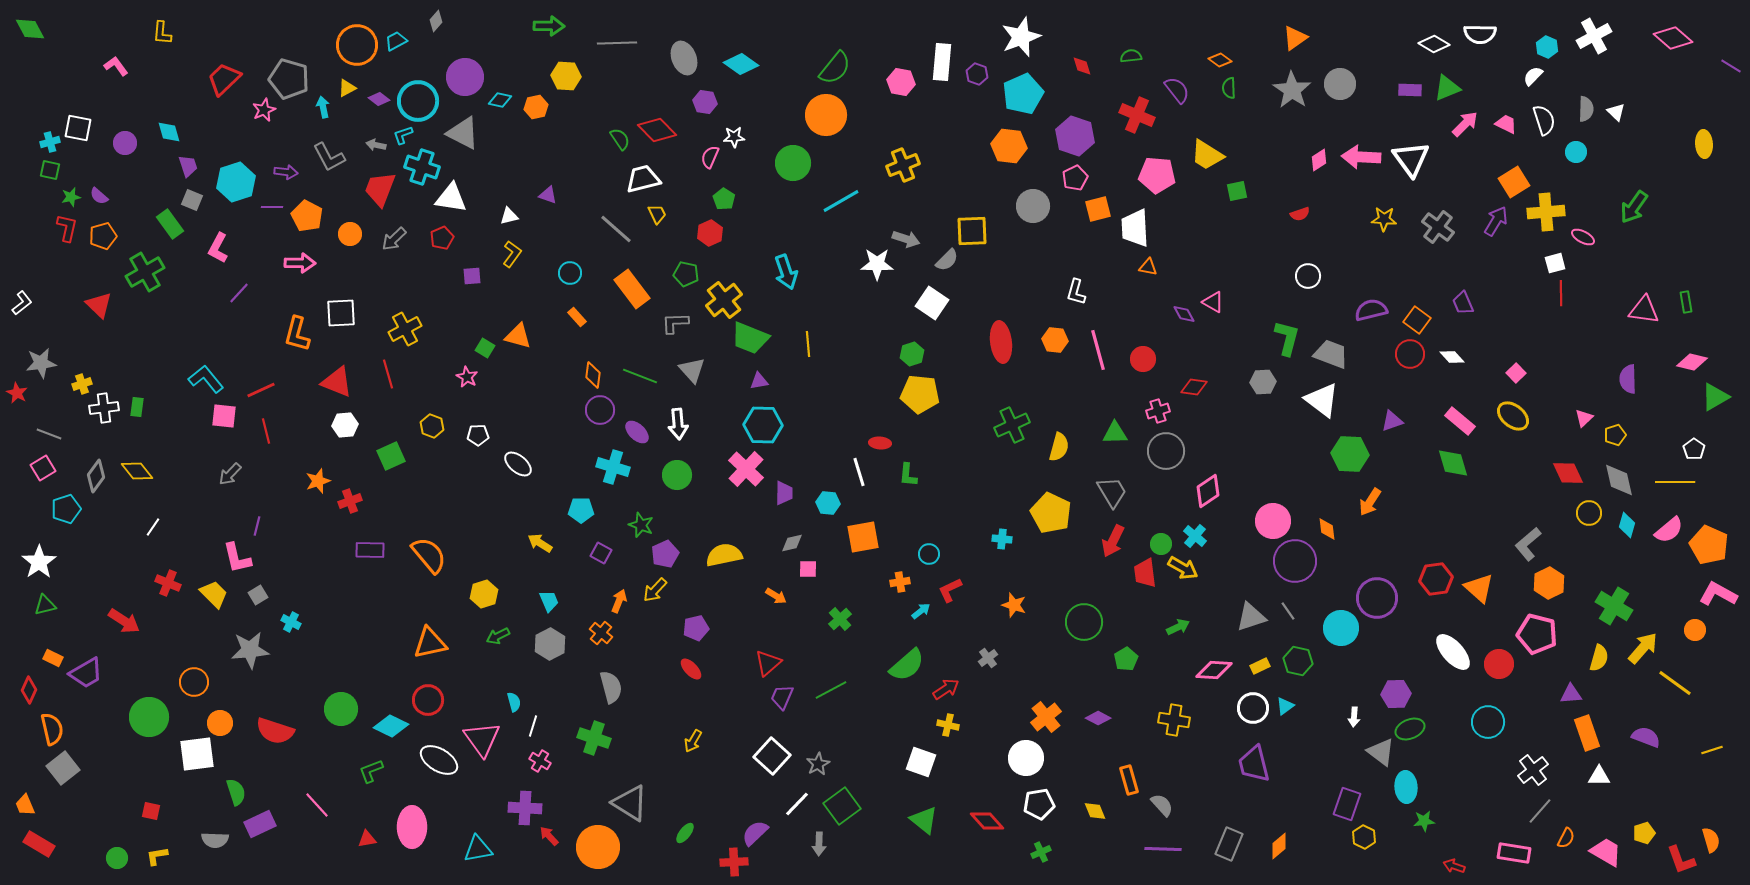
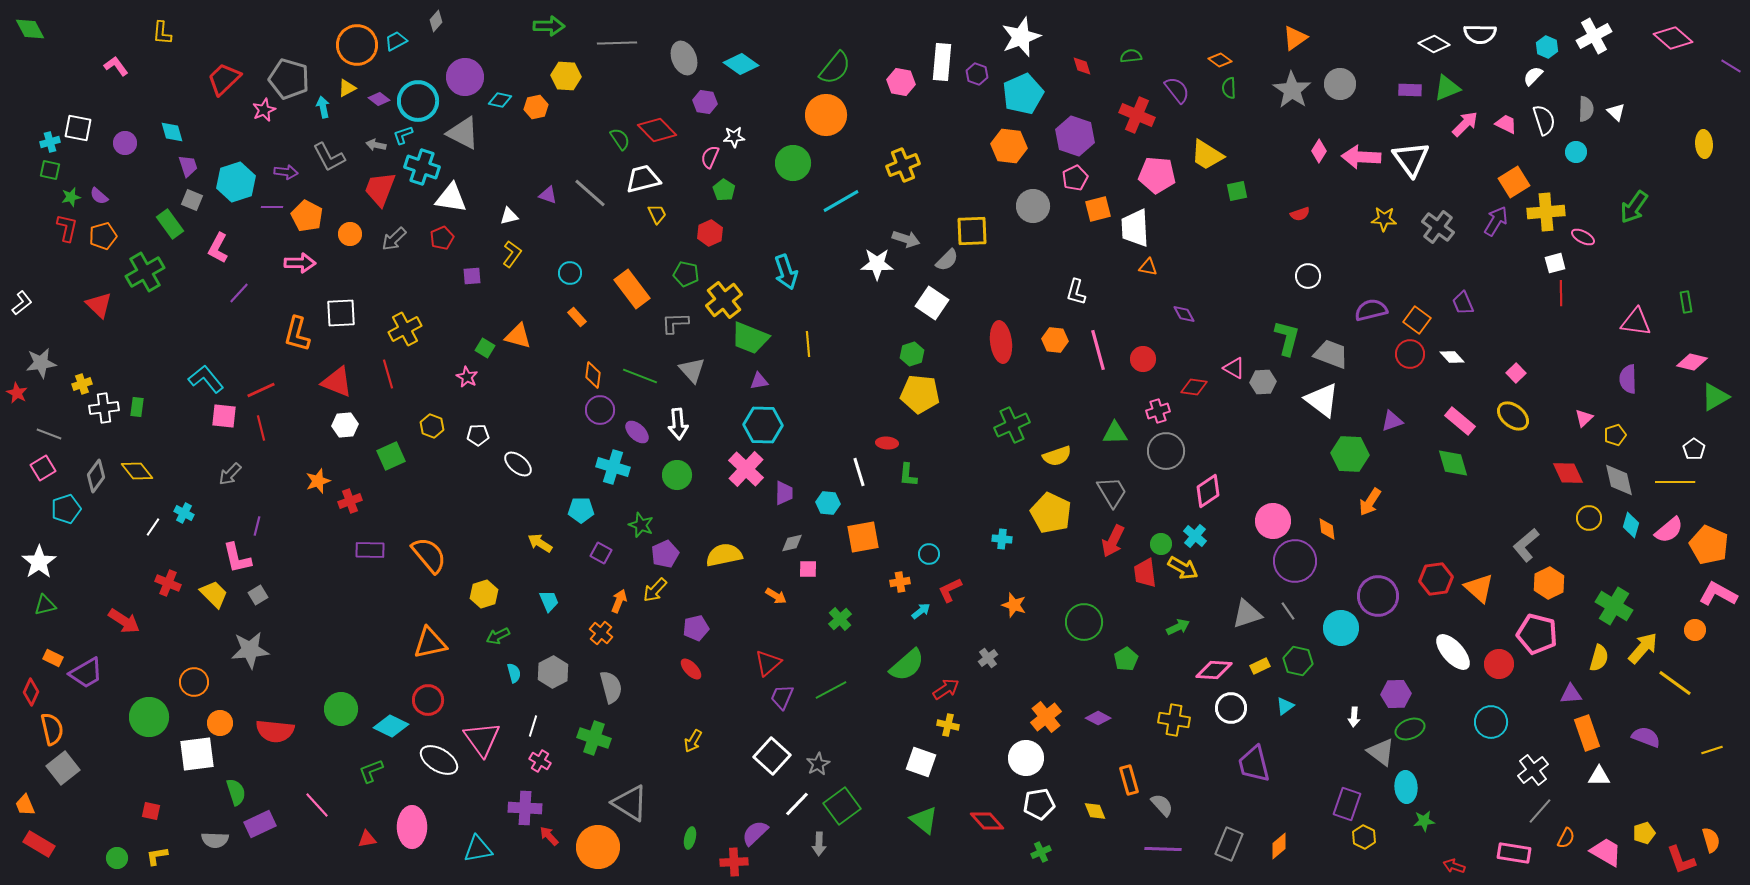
cyan diamond at (169, 132): moved 3 px right
pink diamond at (1319, 160): moved 9 px up; rotated 25 degrees counterclockwise
green pentagon at (724, 199): moved 9 px up
gray line at (616, 229): moved 26 px left, 36 px up
pink triangle at (1213, 302): moved 21 px right, 66 px down
pink triangle at (1644, 310): moved 8 px left, 12 px down
red line at (266, 431): moved 5 px left, 3 px up
red ellipse at (880, 443): moved 7 px right
yellow semicircle at (1059, 447): moved 2 px left, 9 px down; rotated 56 degrees clockwise
yellow circle at (1589, 513): moved 5 px down
cyan diamond at (1627, 525): moved 4 px right
gray L-shape at (1528, 544): moved 2 px left, 1 px down
purple circle at (1377, 598): moved 1 px right, 2 px up
gray triangle at (1251, 617): moved 4 px left, 3 px up
cyan cross at (291, 622): moved 107 px left, 109 px up
gray hexagon at (550, 644): moved 3 px right, 28 px down
red diamond at (29, 690): moved 2 px right, 2 px down
cyan semicircle at (514, 702): moved 29 px up
white circle at (1253, 708): moved 22 px left
cyan circle at (1488, 722): moved 3 px right
red semicircle at (275, 731): rotated 12 degrees counterclockwise
green ellipse at (685, 833): moved 5 px right, 5 px down; rotated 25 degrees counterclockwise
